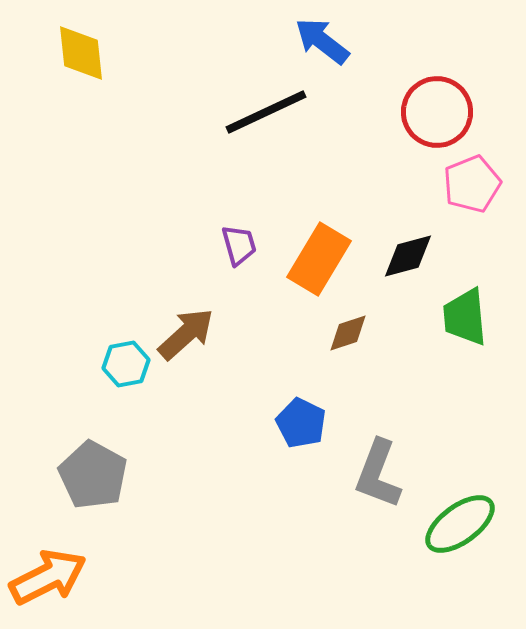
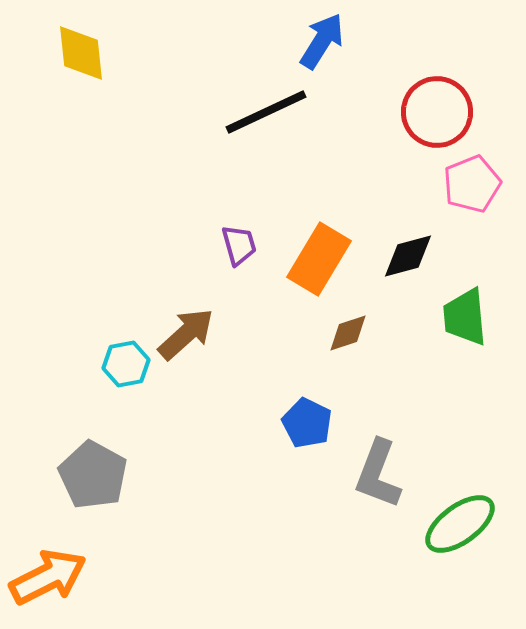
blue arrow: rotated 84 degrees clockwise
blue pentagon: moved 6 px right
